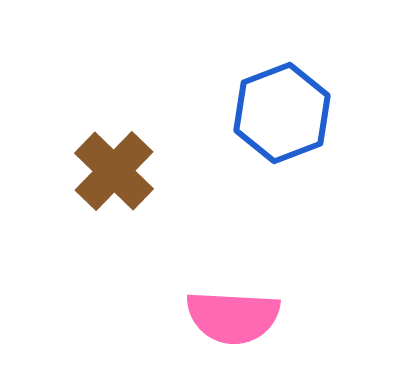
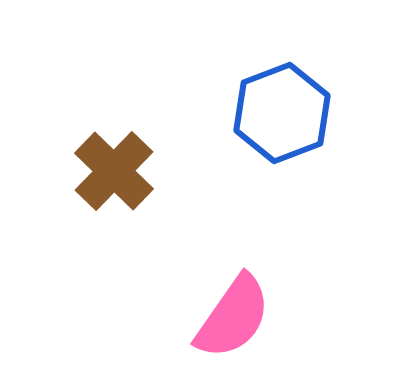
pink semicircle: rotated 58 degrees counterclockwise
